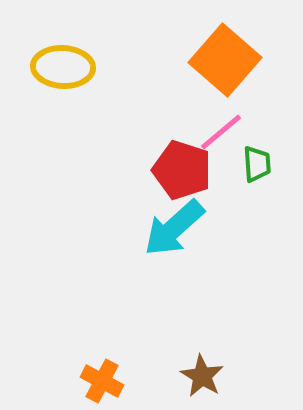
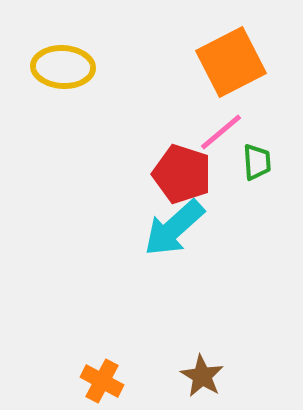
orange square: moved 6 px right, 2 px down; rotated 22 degrees clockwise
green trapezoid: moved 2 px up
red pentagon: moved 4 px down
